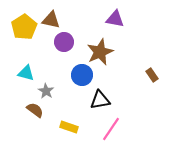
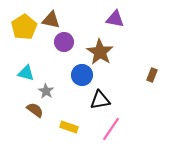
brown star: rotated 16 degrees counterclockwise
brown rectangle: rotated 56 degrees clockwise
